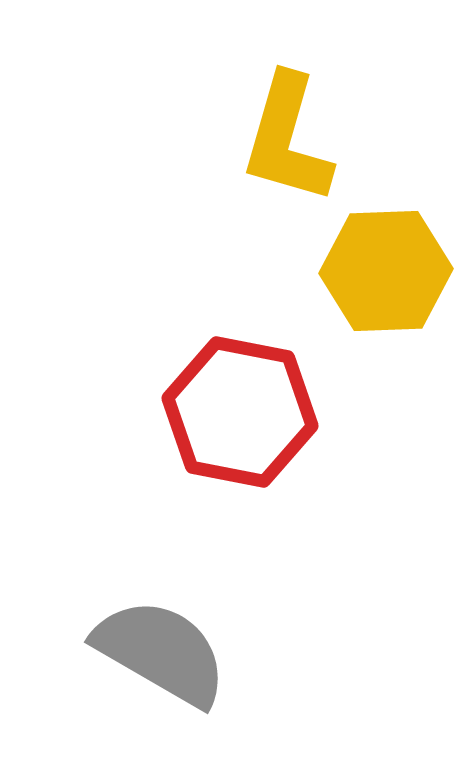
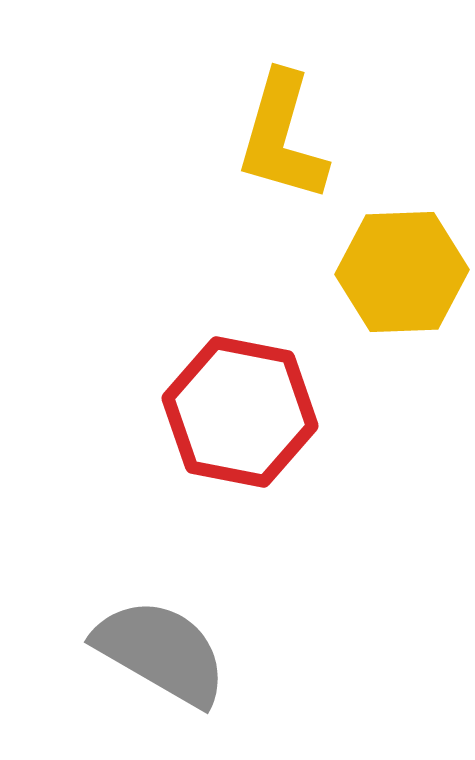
yellow L-shape: moved 5 px left, 2 px up
yellow hexagon: moved 16 px right, 1 px down
